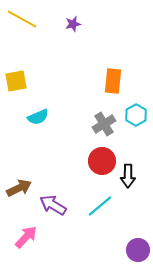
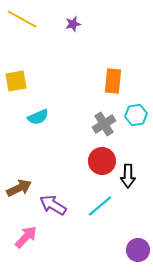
cyan hexagon: rotated 20 degrees clockwise
